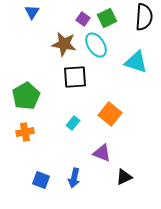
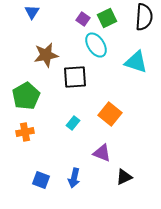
brown star: moved 18 px left, 11 px down; rotated 20 degrees counterclockwise
